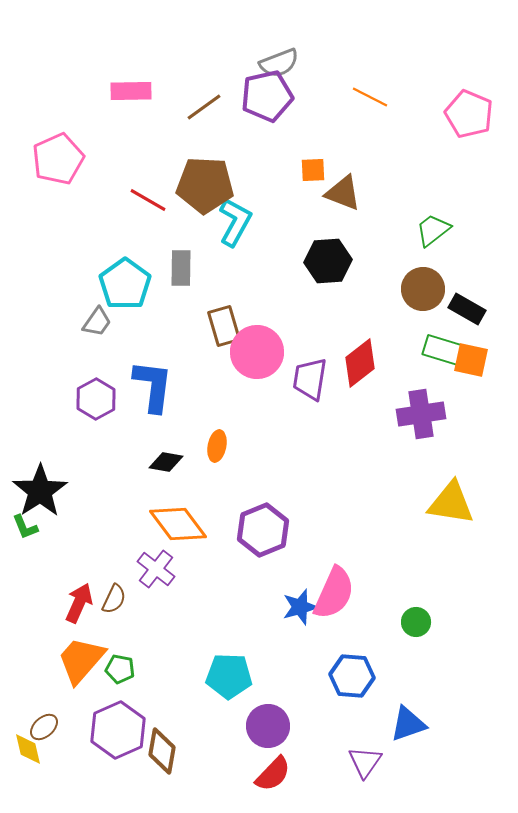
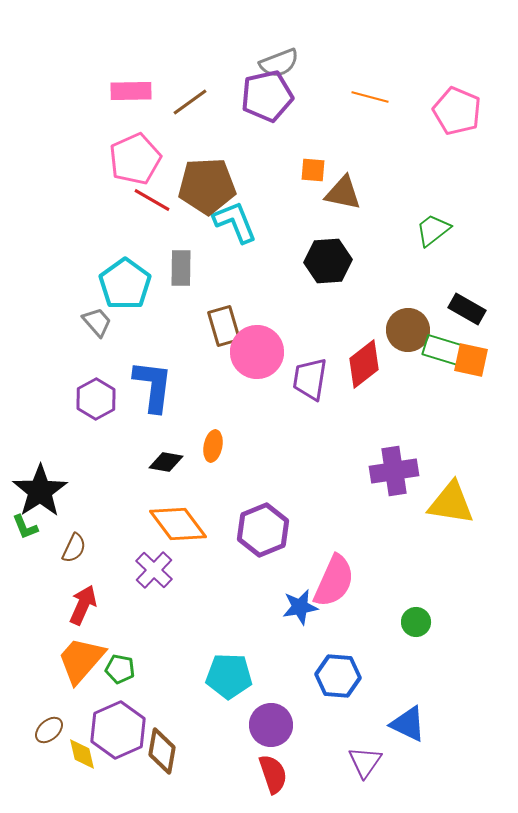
orange line at (370, 97): rotated 12 degrees counterclockwise
brown line at (204, 107): moved 14 px left, 5 px up
pink pentagon at (469, 114): moved 12 px left, 3 px up
pink pentagon at (58, 159): moved 77 px right
orange square at (313, 170): rotated 8 degrees clockwise
brown pentagon at (205, 185): moved 2 px right, 1 px down; rotated 6 degrees counterclockwise
brown triangle at (343, 193): rotated 9 degrees counterclockwise
red line at (148, 200): moved 4 px right
cyan L-shape at (235, 222): rotated 51 degrees counterclockwise
brown circle at (423, 289): moved 15 px left, 41 px down
gray trapezoid at (97, 322): rotated 76 degrees counterclockwise
red diamond at (360, 363): moved 4 px right, 1 px down
purple cross at (421, 414): moved 27 px left, 57 px down
orange ellipse at (217, 446): moved 4 px left
purple cross at (156, 569): moved 2 px left, 1 px down; rotated 6 degrees clockwise
pink semicircle at (334, 593): moved 12 px up
brown semicircle at (114, 599): moved 40 px left, 51 px up
red arrow at (79, 603): moved 4 px right, 2 px down
blue star at (300, 607): rotated 6 degrees clockwise
blue hexagon at (352, 676): moved 14 px left
blue triangle at (408, 724): rotated 45 degrees clockwise
purple circle at (268, 726): moved 3 px right, 1 px up
brown ellipse at (44, 727): moved 5 px right, 3 px down
yellow diamond at (28, 749): moved 54 px right, 5 px down
red semicircle at (273, 774): rotated 63 degrees counterclockwise
